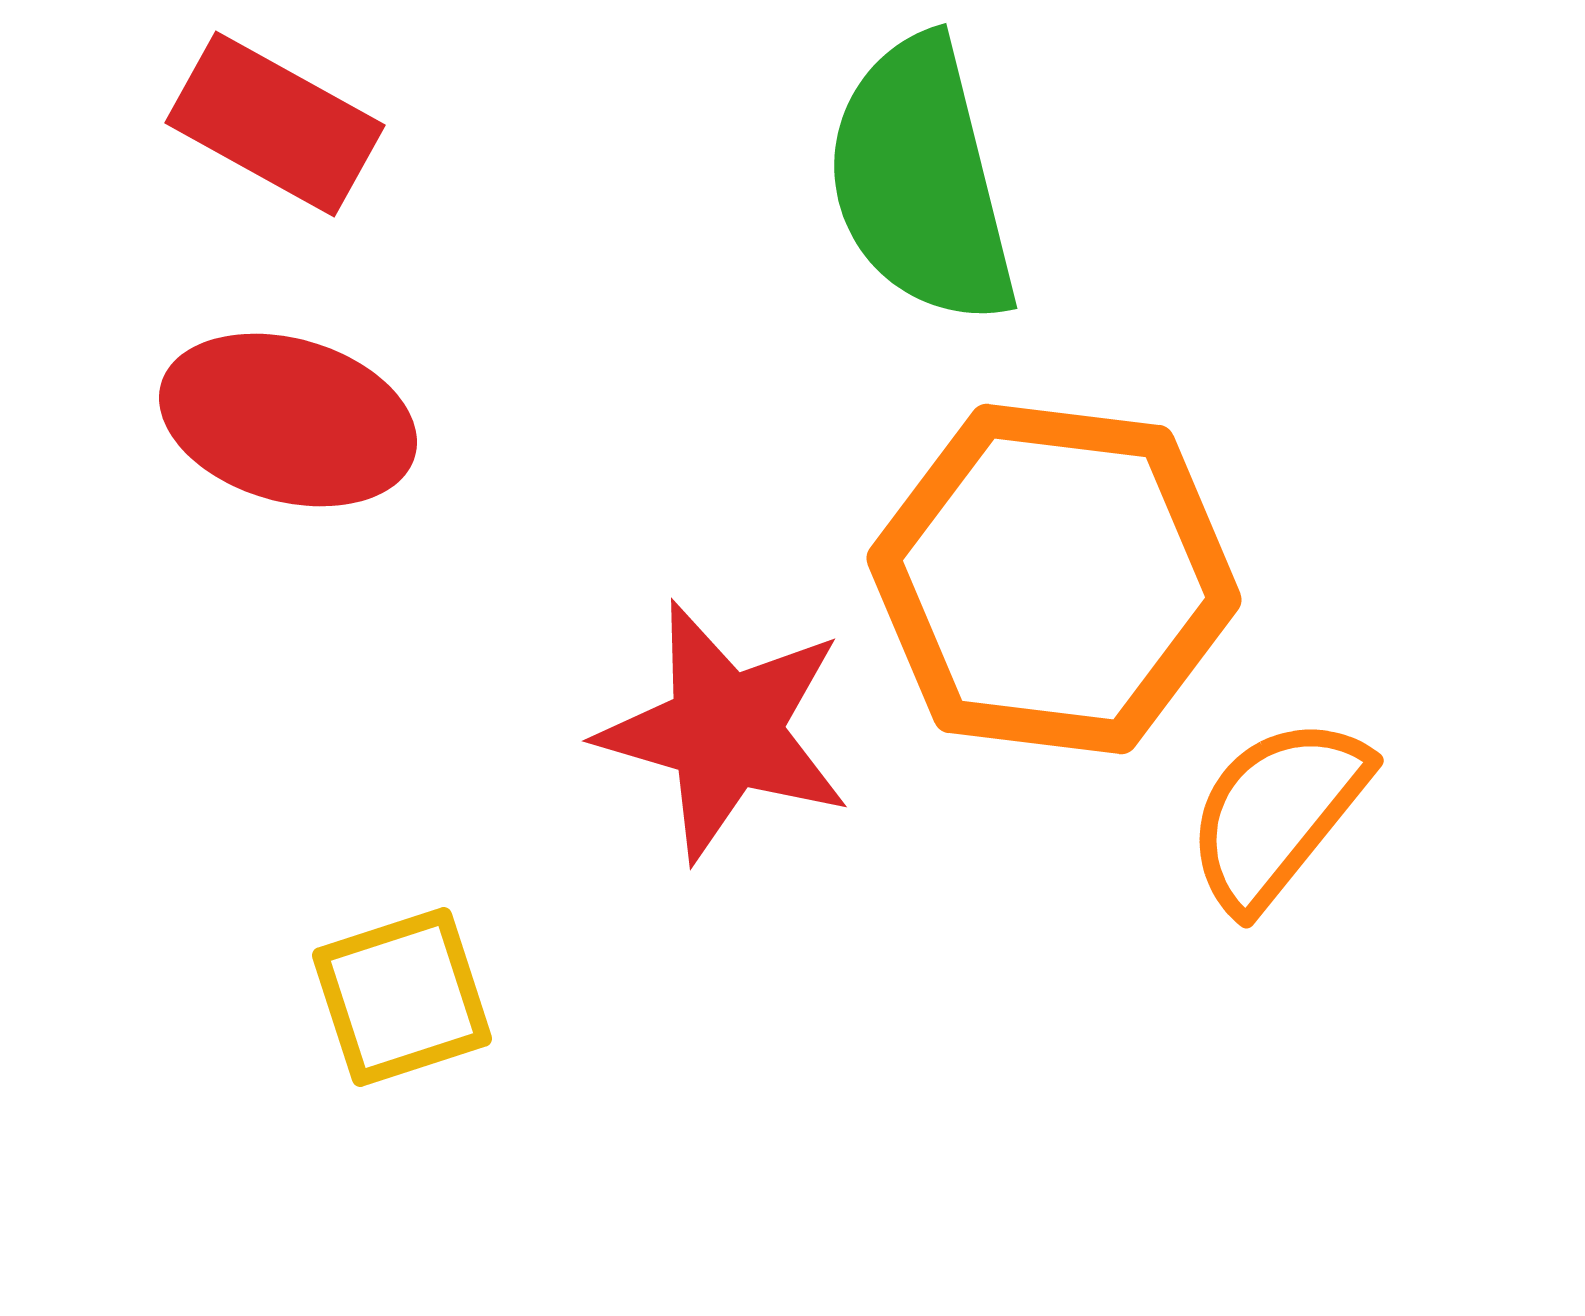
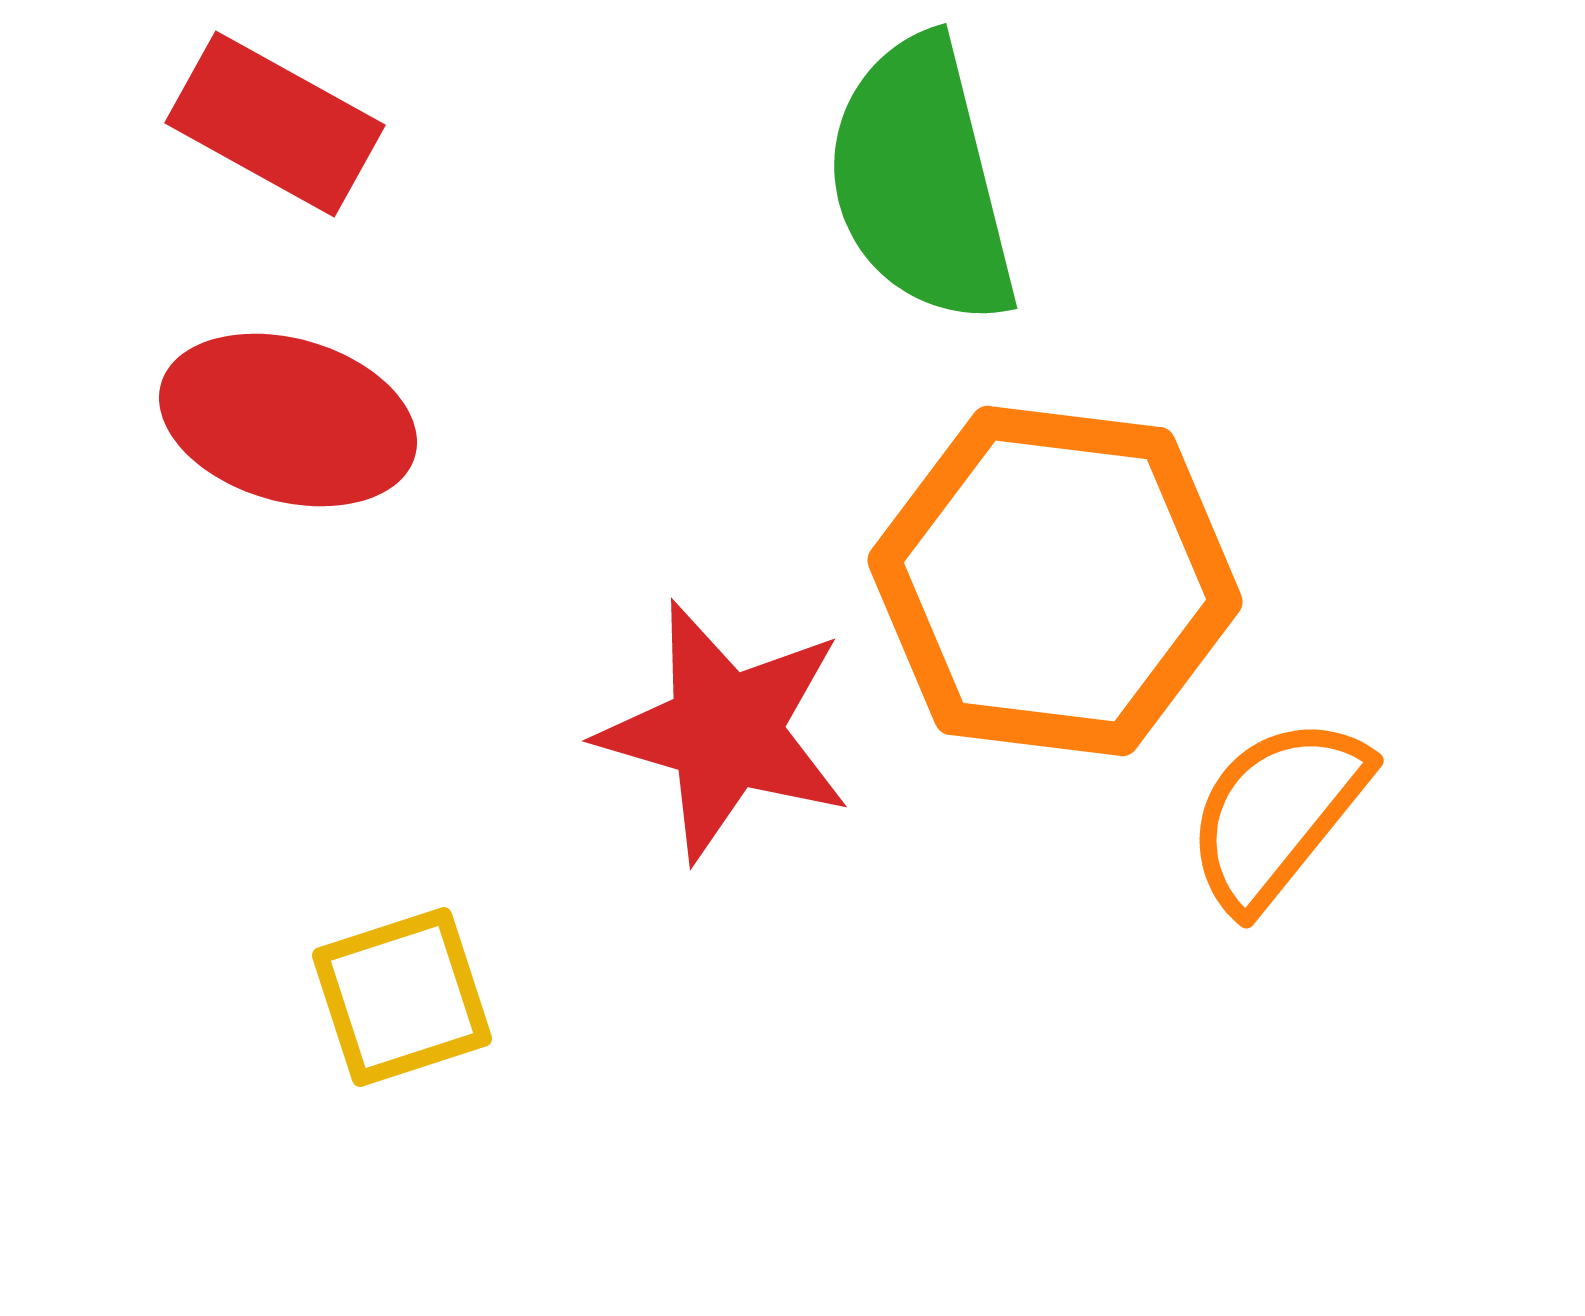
orange hexagon: moved 1 px right, 2 px down
